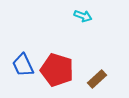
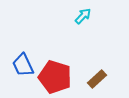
cyan arrow: rotated 66 degrees counterclockwise
red pentagon: moved 2 px left, 7 px down
